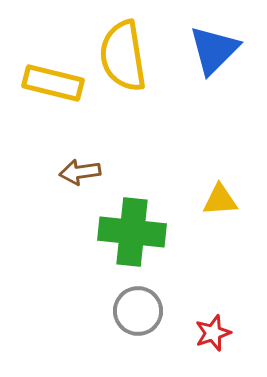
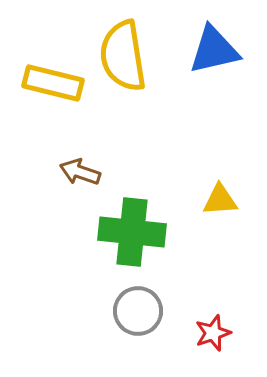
blue triangle: rotated 32 degrees clockwise
brown arrow: rotated 27 degrees clockwise
